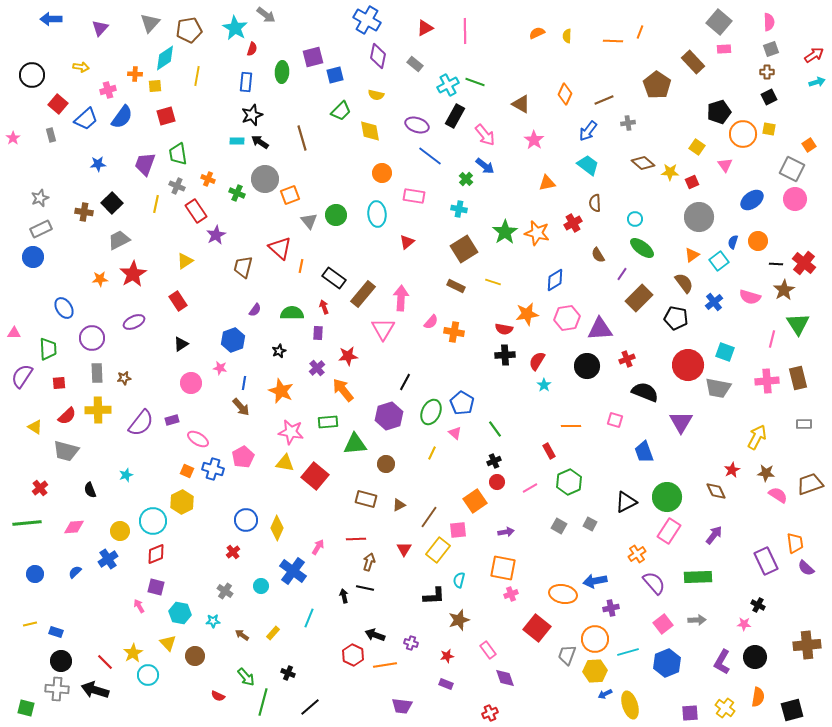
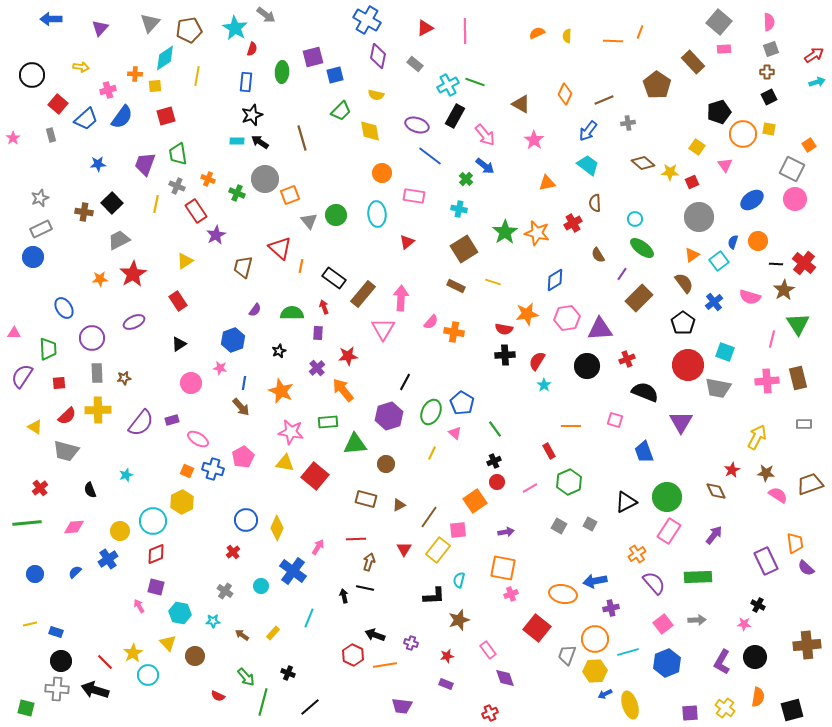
black pentagon at (676, 318): moved 7 px right, 5 px down; rotated 25 degrees clockwise
black triangle at (181, 344): moved 2 px left
